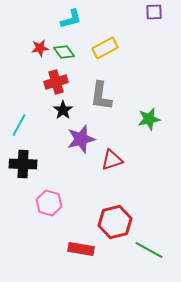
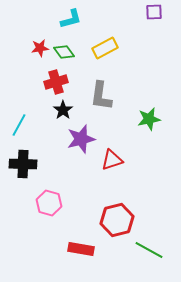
red hexagon: moved 2 px right, 2 px up
